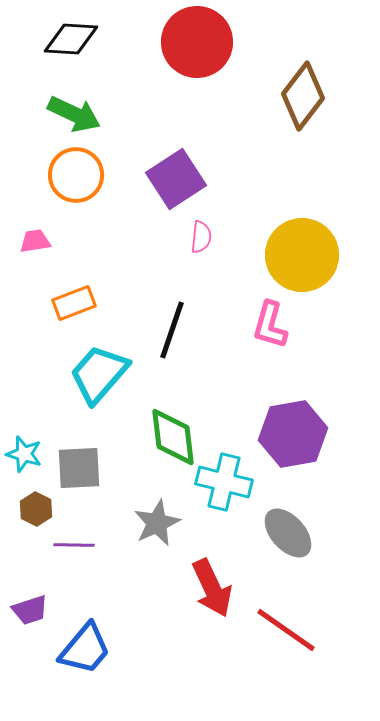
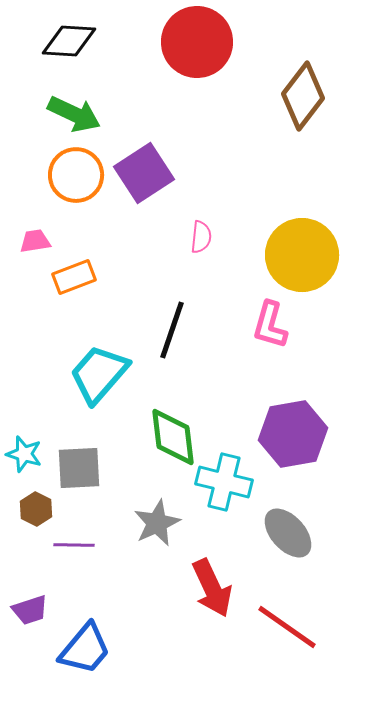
black diamond: moved 2 px left, 2 px down
purple square: moved 32 px left, 6 px up
orange rectangle: moved 26 px up
red line: moved 1 px right, 3 px up
